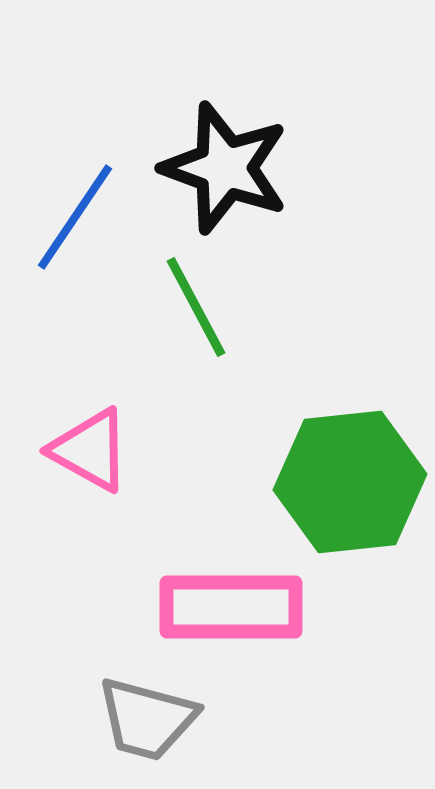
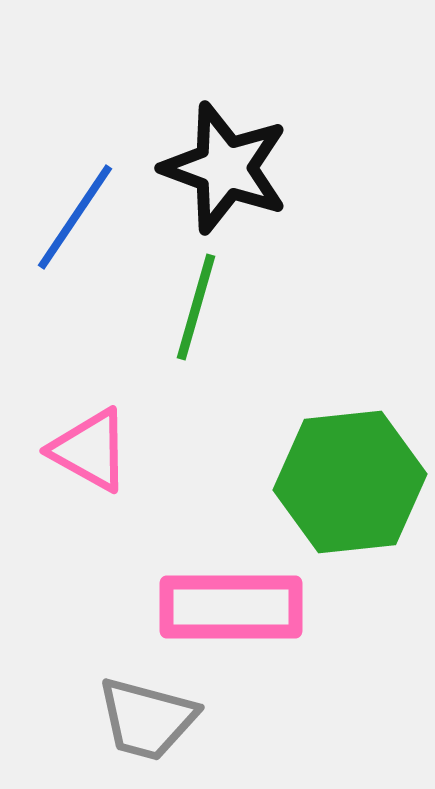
green line: rotated 44 degrees clockwise
